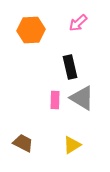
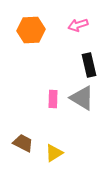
pink arrow: moved 2 px down; rotated 24 degrees clockwise
black rectangle: moved 19 px right, 2 px up
pink rectangle: moved 2 px left, 1 px up
yellow triangle: moved 18 px left, 8 px down
